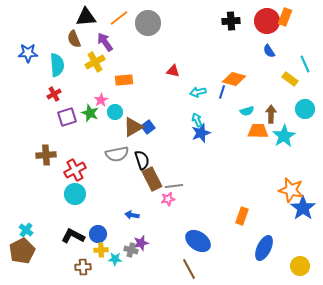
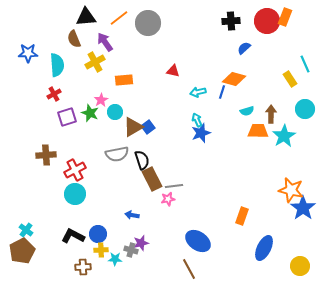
blue semicircle at (269, 51): moved 25 px left, 3 px up; rotated 80 degrees clockwise
yellow rectangle at (290, 79): rotated 21 degrees clockwise
